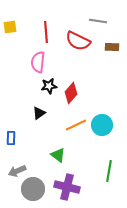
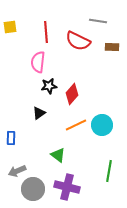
red diamond: moved 1 px right, 1 px down
